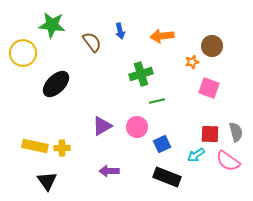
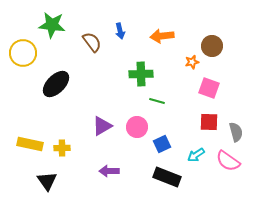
green cross: rotated 15 degrees clockwise
green line: rotated 28 degrees clockwise
red square: moved 1 px left, 12 px up
yellow rectangle: moved 5 px left, 2 px up
